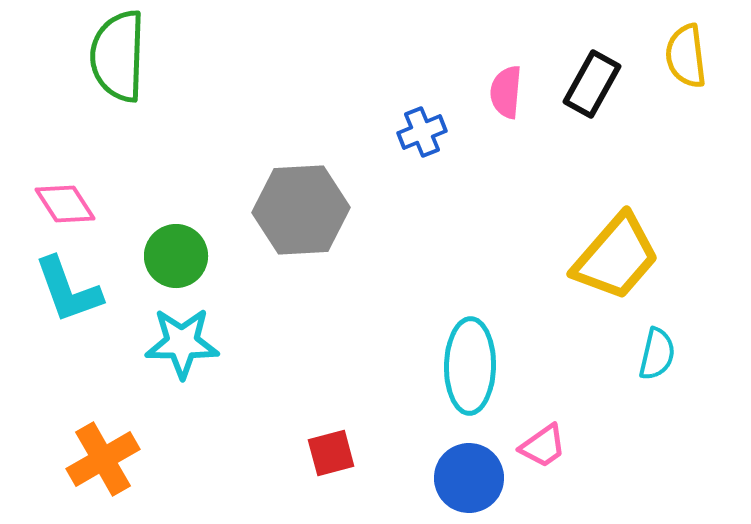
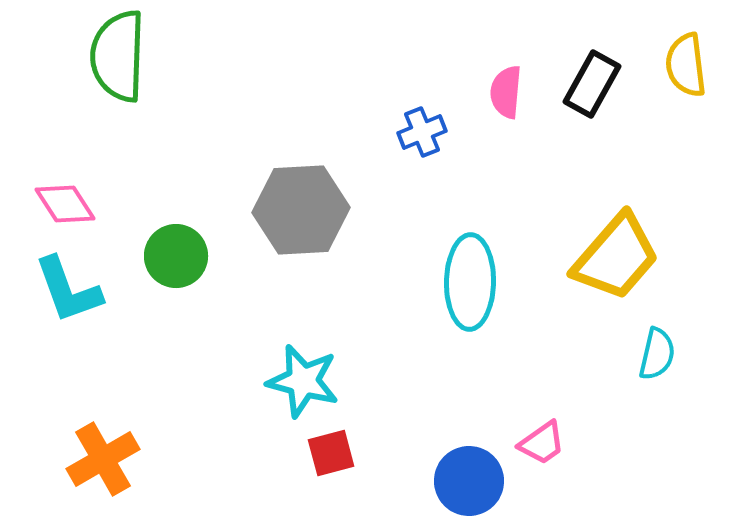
yellow semicircle: moved 9 px down
cyan star: moved 121 px right, 38 px down; rotated 14 degrees clockwise
cyan ellipse: moved 84 px up
pink trapezoid: moved 1 px left, 3 px up
blue circle: moved 3 px down
